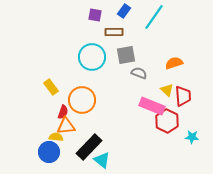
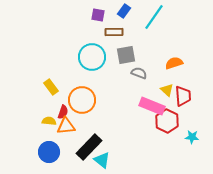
purple square: moved 3 px right
yellow semicircle: moved 7 px left, 16 px up
